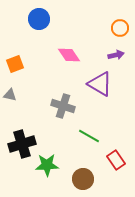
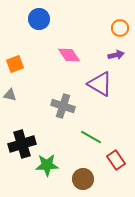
green line: moved 2 px right, 1 px down
